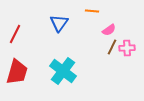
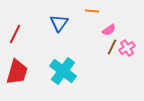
pink cross: rotated 28 degrees counterclockwise
